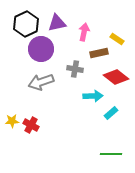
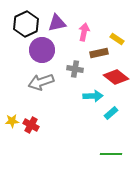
purple circle: moved 1 px right, 1 px down
